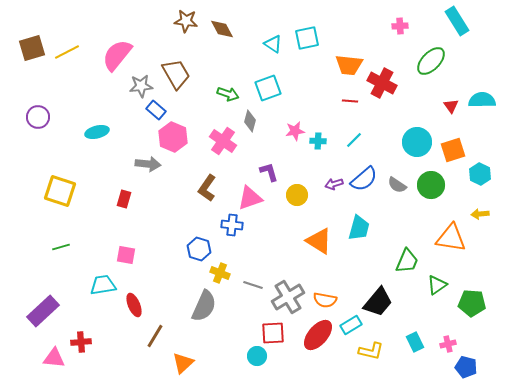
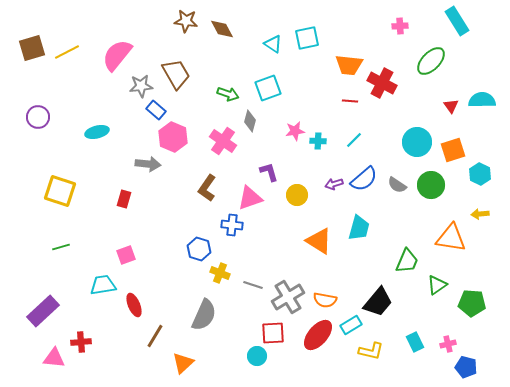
pink square at (126, 255): rotated 30 degrees counterclockwise
gray semicircle at (204, 306): moved 9 px down
